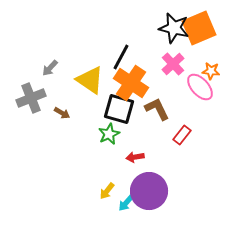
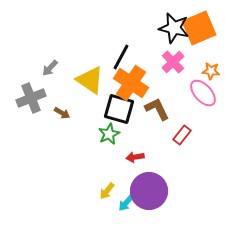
pink cross: moved 2 px up
pink ellipse: moved 3 px right, 6 px down
